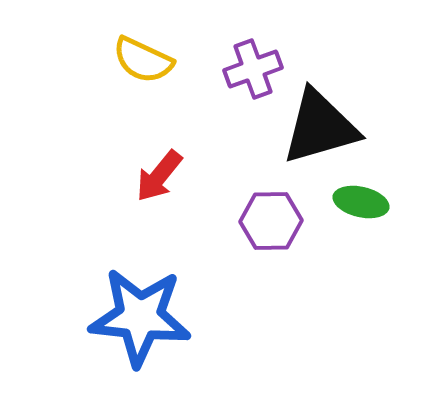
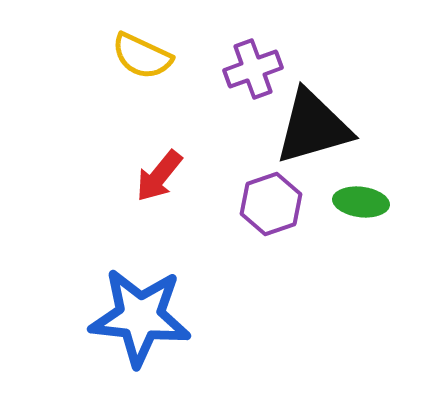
yellow semicircle: moved 1 px left, 4 px up
black triangle: moved 7 px left
green ellipse: rotated 6 degrees counterclockwise
purple hexagon: moved 17 px up; rotated 18 degrees counterclockwise
